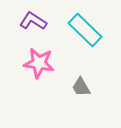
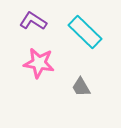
cyan rectangle: moved 2 px down
